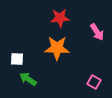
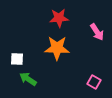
red star: moved 1 px left
